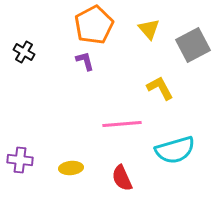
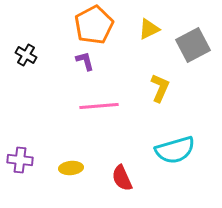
yellow triangle: rotated 45 degrees clockwise
black cross: moved 2 px right, 3 px down
yellow L-shape: rotated 52 degrees clockwise
pink line: moved 23 px left, 18 px up
